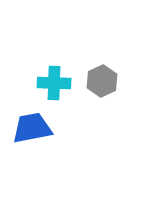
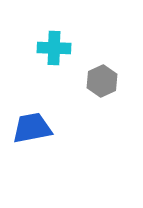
cyan cross: moved 35 px up
